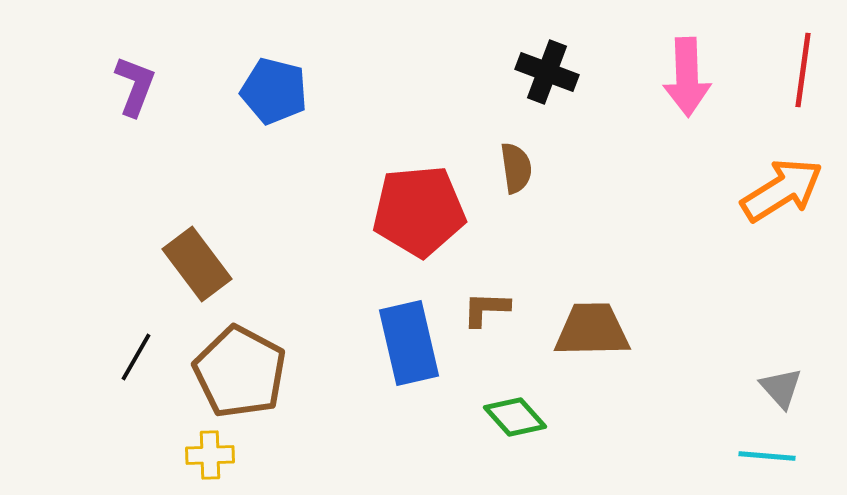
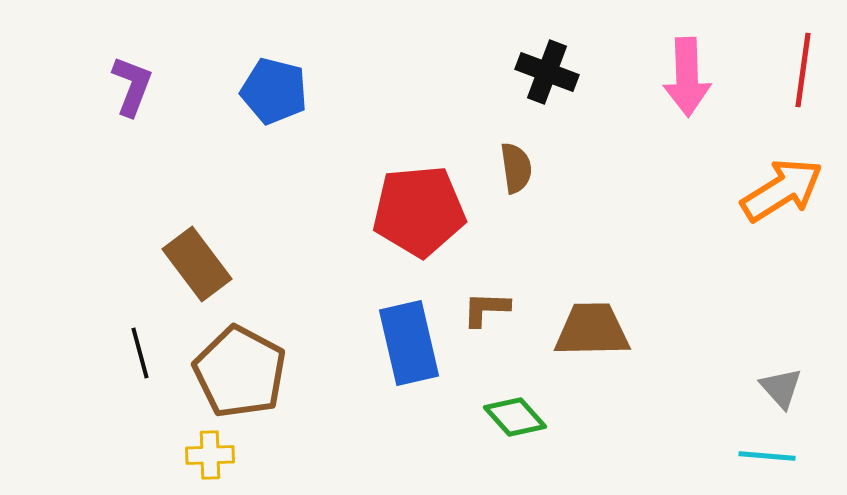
purple L-shape: moved 3 px left
black line: moved 4 px right, 4 px up; rotated 45 degrees counterclockwise
